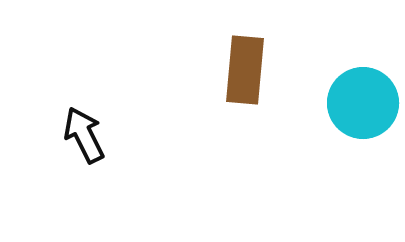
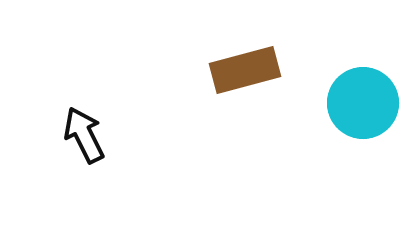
brown rectangle: rotated 70 degrees clockwise
